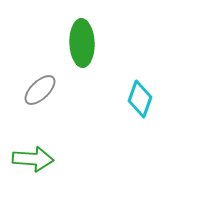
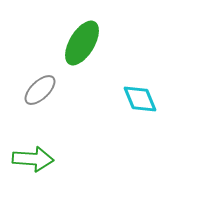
green ellipse: rotated 33 degrees clockwise
cyan diamond: rotated 42 degrees counterclockwise
